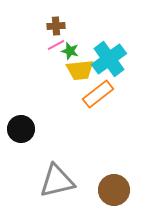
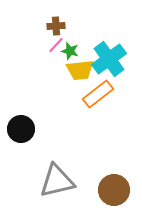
pink line: rotated 18 degrees counterclockwise
